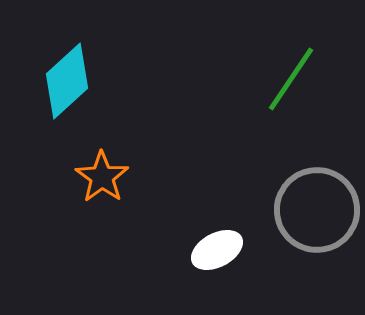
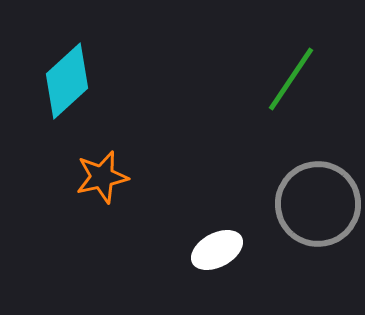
orange star: rotated 24 degrees clockwise
gray circle: moved 1 px right, 6 px up
